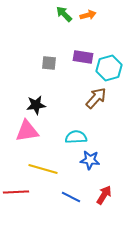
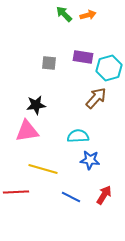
cyan semicircle: moved 2 px right, 1 px up
